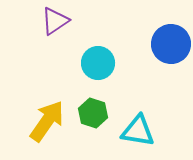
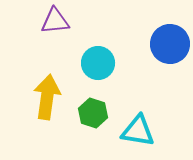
purple triangle: rotated 28 degrees clockwise
blue circle: moved 1 px left
yellow arrow: moved 24 px up; rotated 27 degrees counterclockwise
